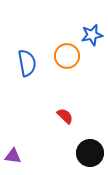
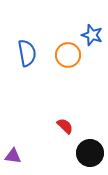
blue star: rotated 30 degrees clockwise
orange circle: moved 1 px right, 1 px up
blue semicircle: moved 10 px up
red semicircle: moved 10 px down
